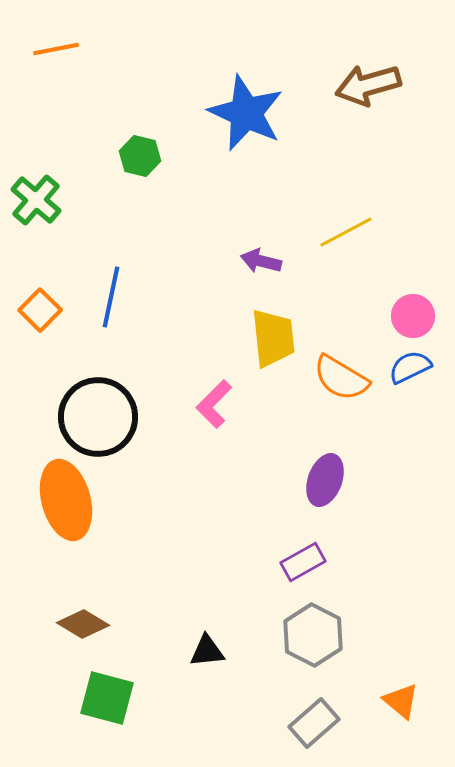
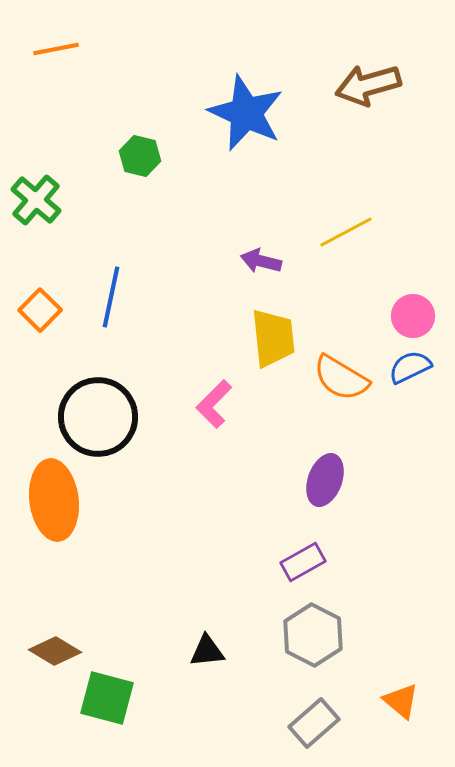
orange ellipse: moved 12 px left; rotated 8 degrees clockwise
brown diamond: moved 28 px left, 27 px down
